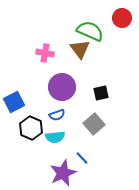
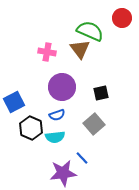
pink cross: moved 2 px right, 1 px up
purple star: rotated 16 degrees clockwise
